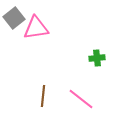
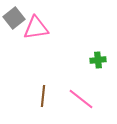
green cross: moved 1 px right, 2 px down
